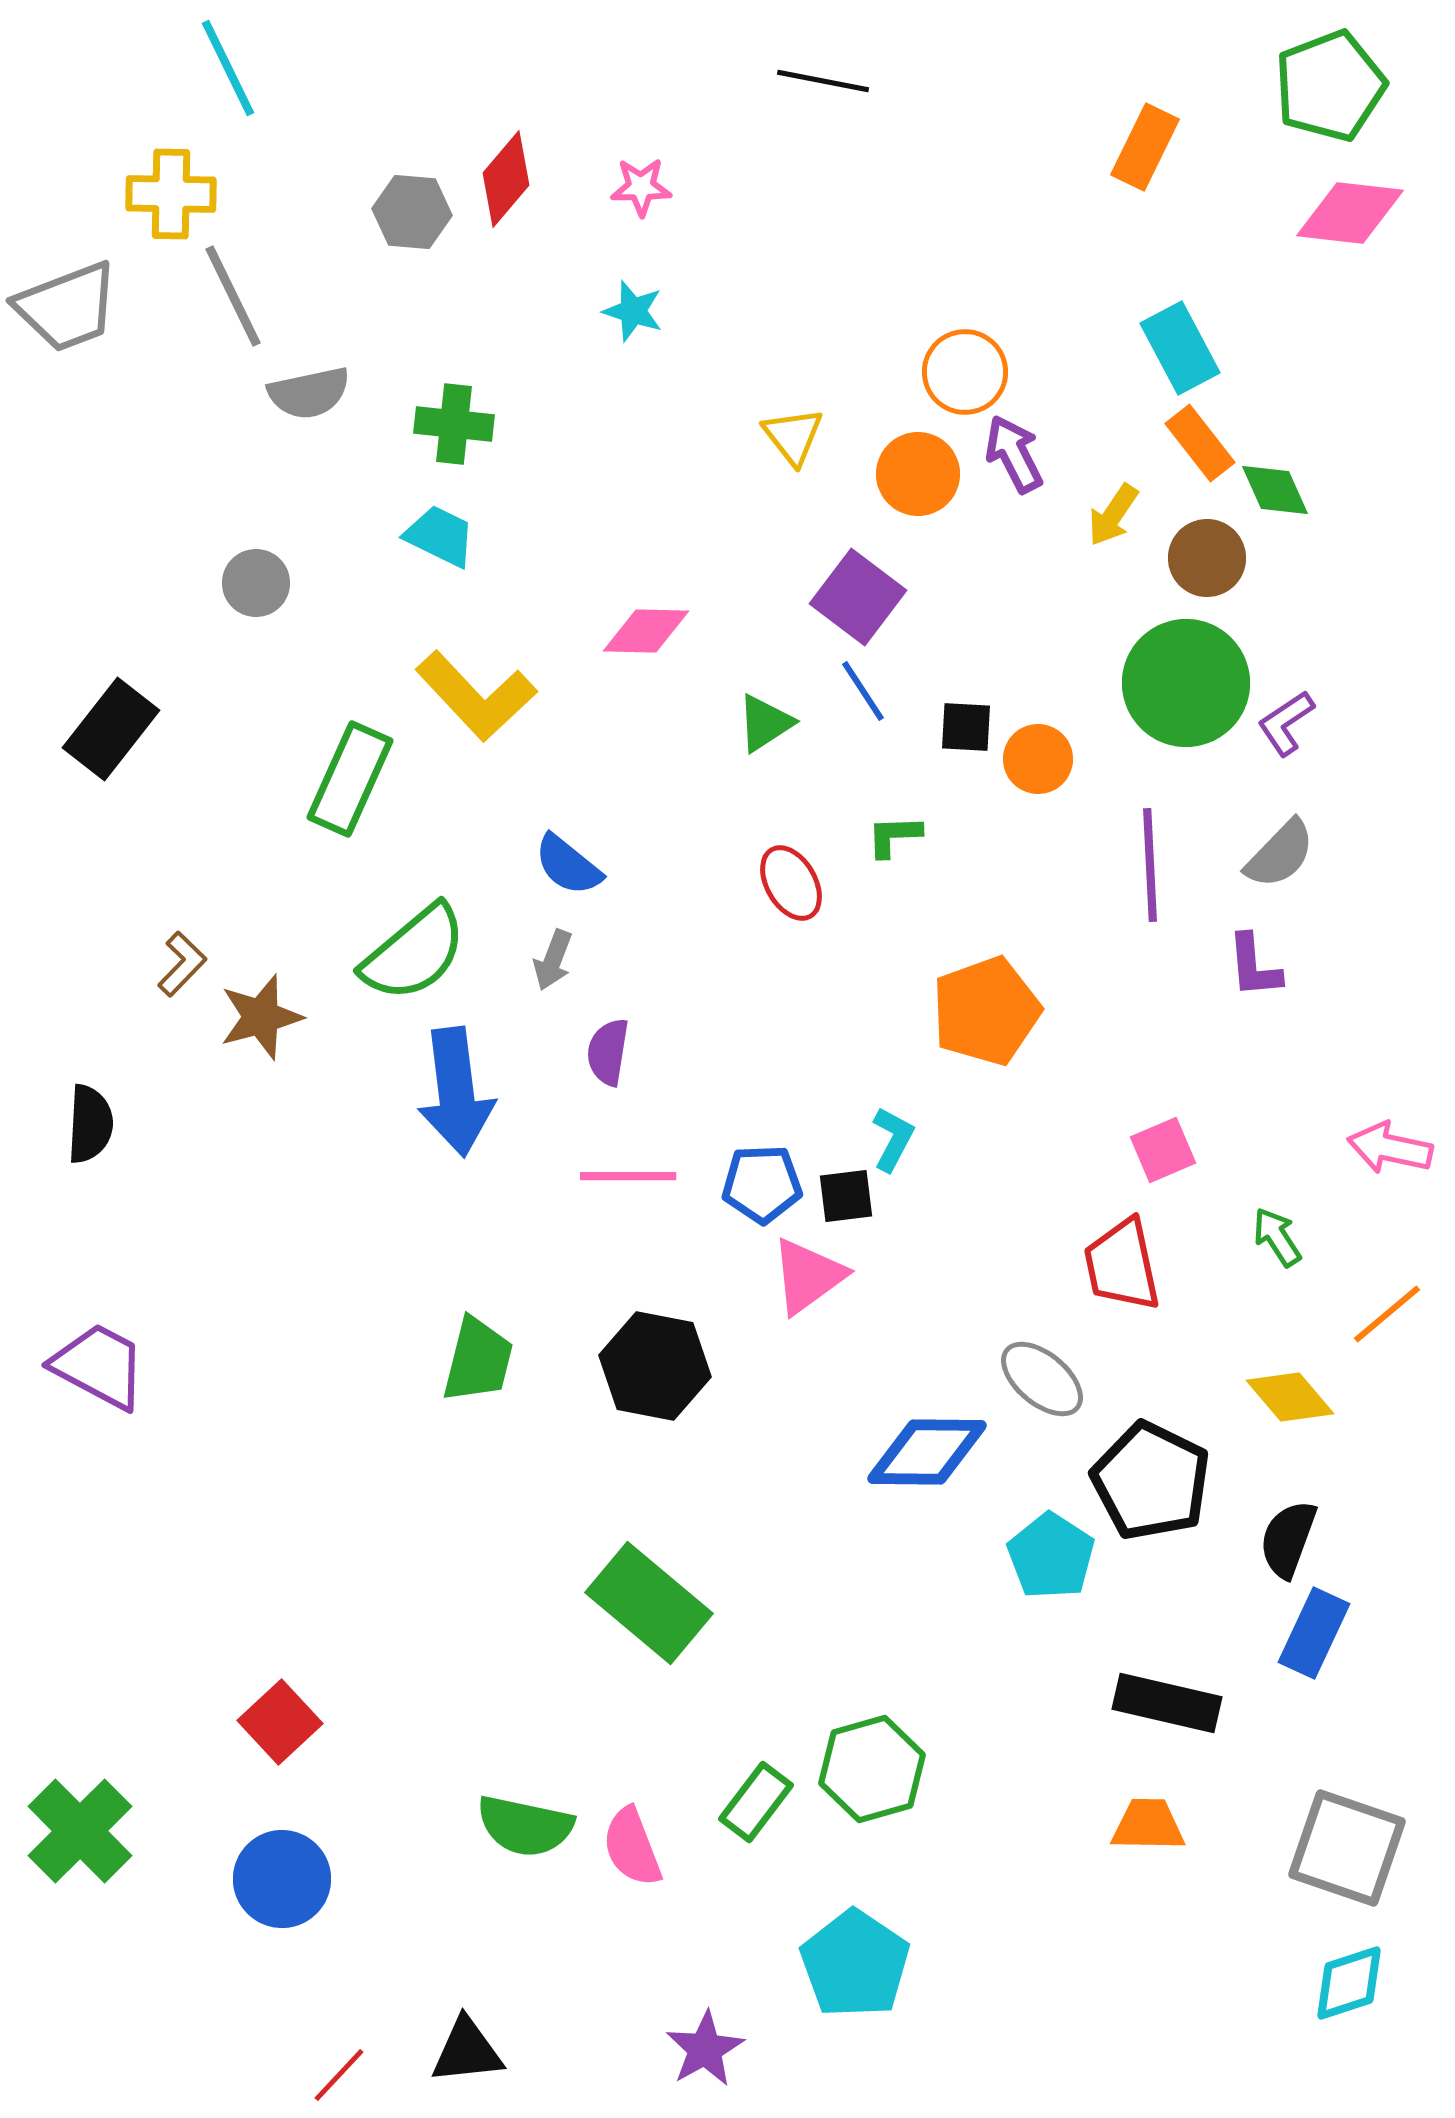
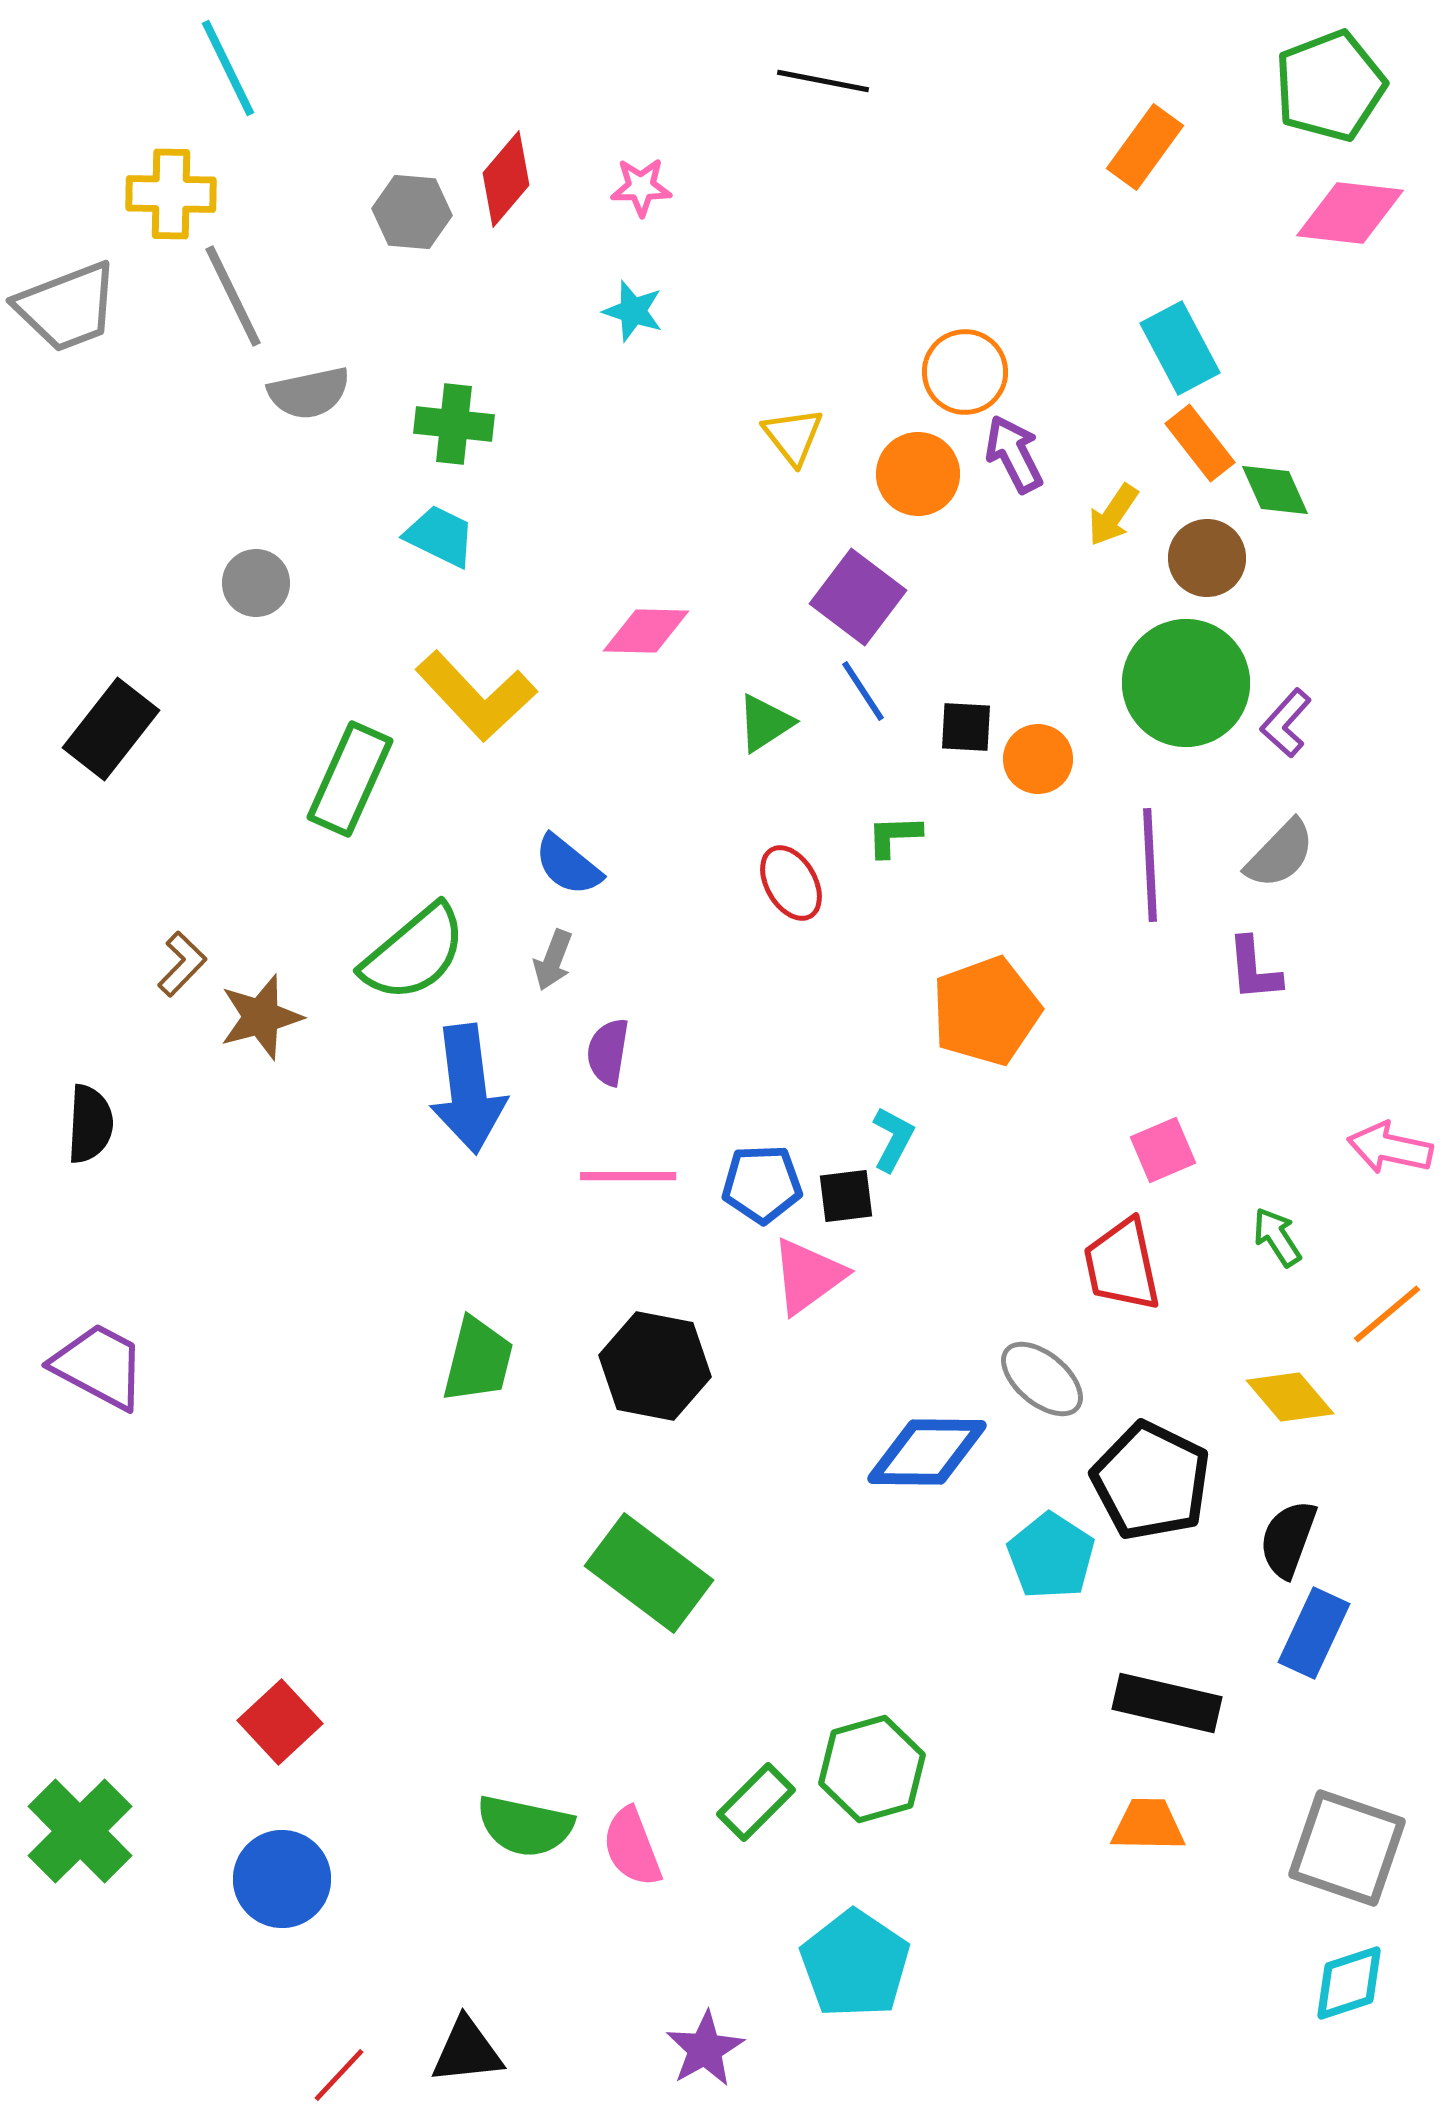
orange rectangle at (1145, 147): rotated 10 degrees clockwise
purple L-shape at (1286, 723): rotated 14 degrees counterclockwise
purple L-shape at (1254, 966): moved 3 px down
blue arrow at (456, 1092): moved 12 px right, 3 px up
green rectangle at (649, 1603): moved 30 px up; rotated 3 degrees counterclockwise
green rectangle at (756, 1802): rotated 8 degrees clockwise
